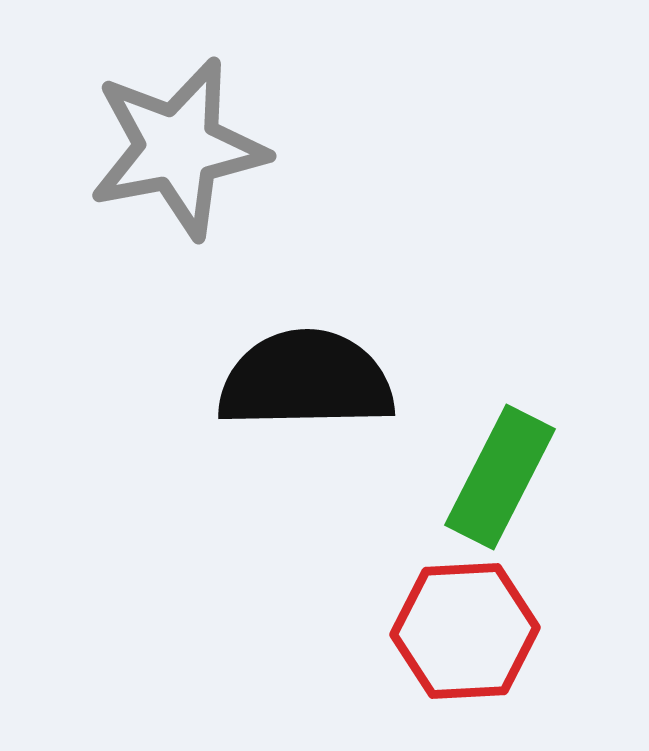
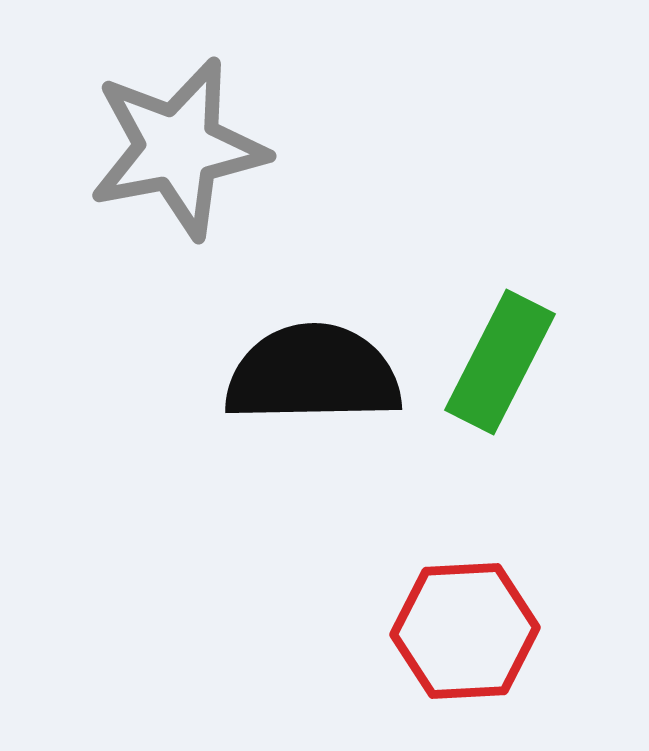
black semicircle: moved 7 px right, 6 px up
green rectangle: moved 115 px up
